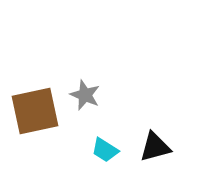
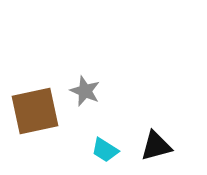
gray star: moved 4 px up
black triangle: moved 1 px right, 1 px up
